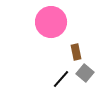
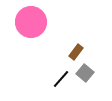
pink circle: moved 20 px left
brown rectangle: rotated 49 degrees clockwise
